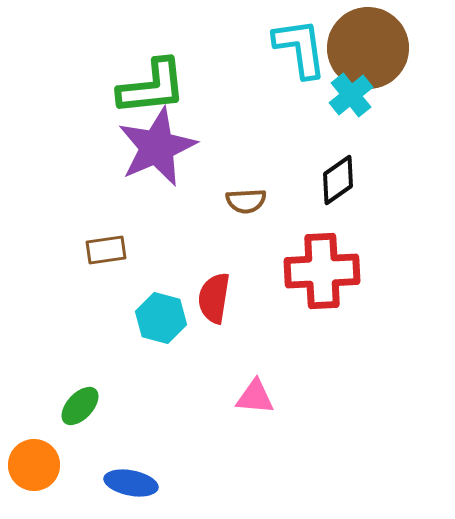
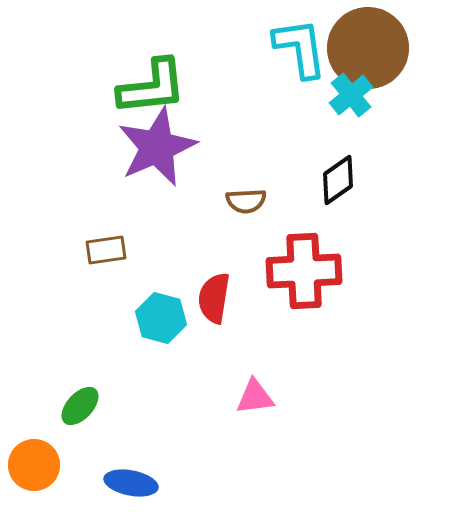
red cross: moved 18 px left
pink triangle: rotated 12 degrees counterclockwise
